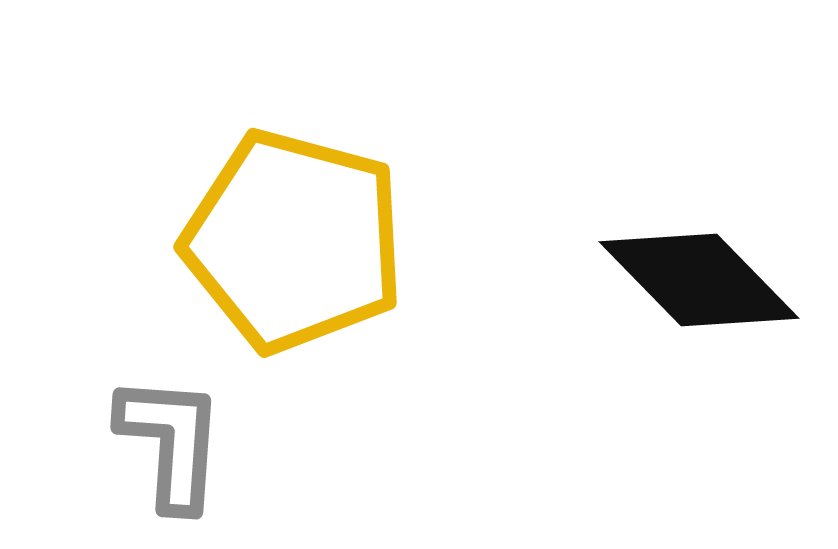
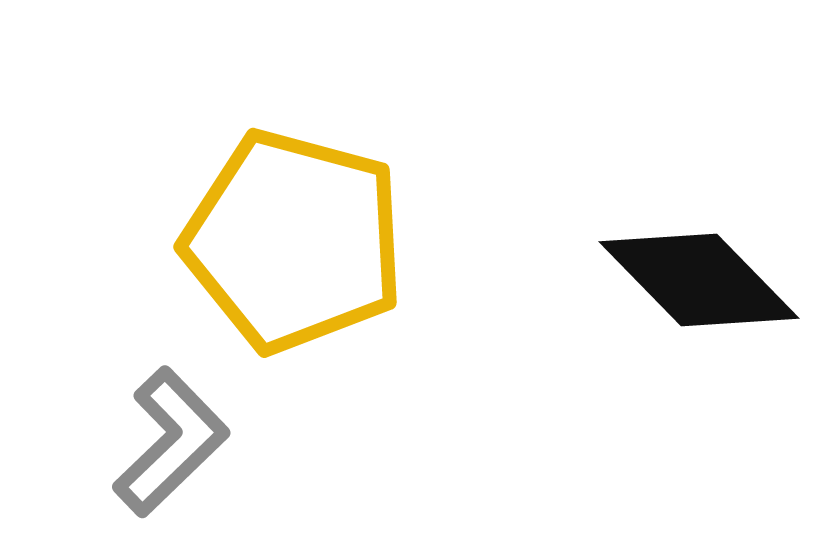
gray L-shape: rotated 42 degrees clockwise
